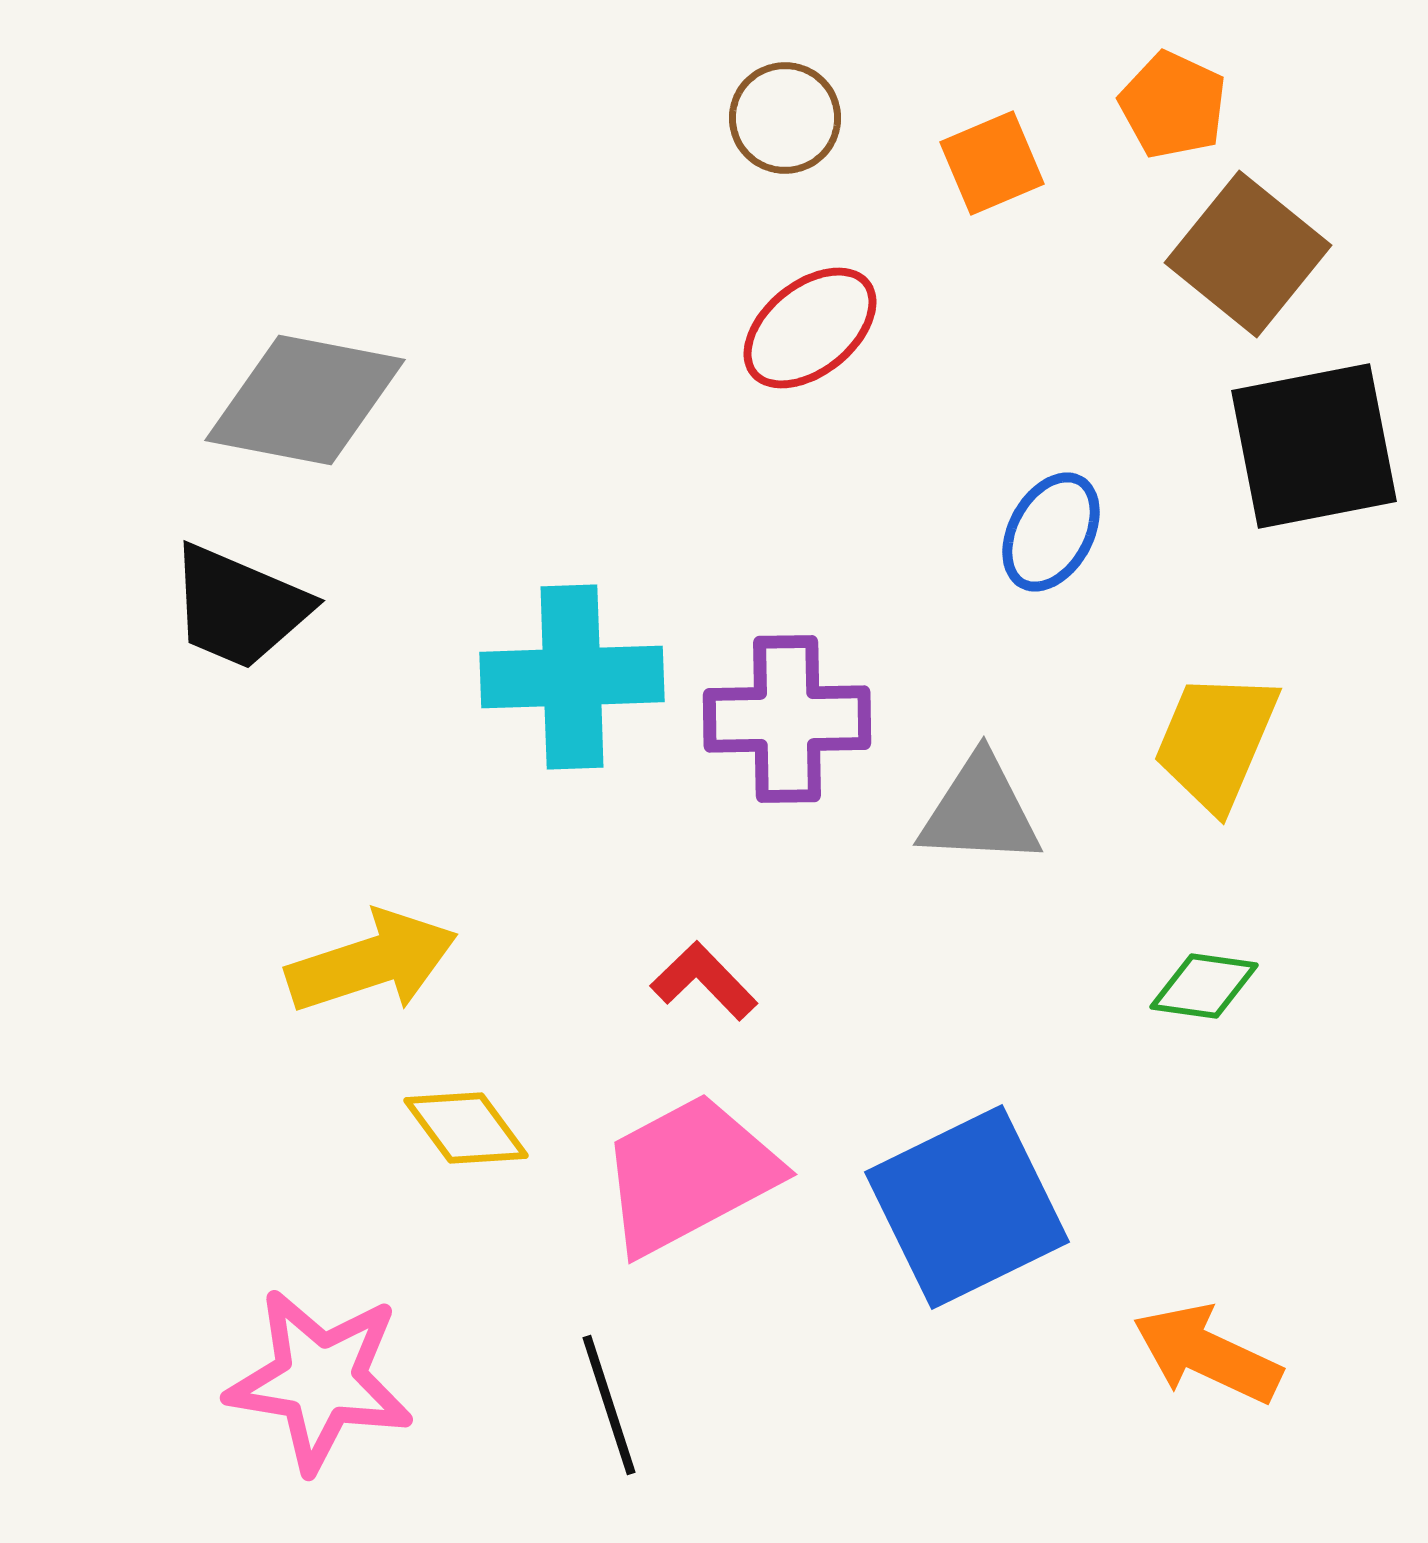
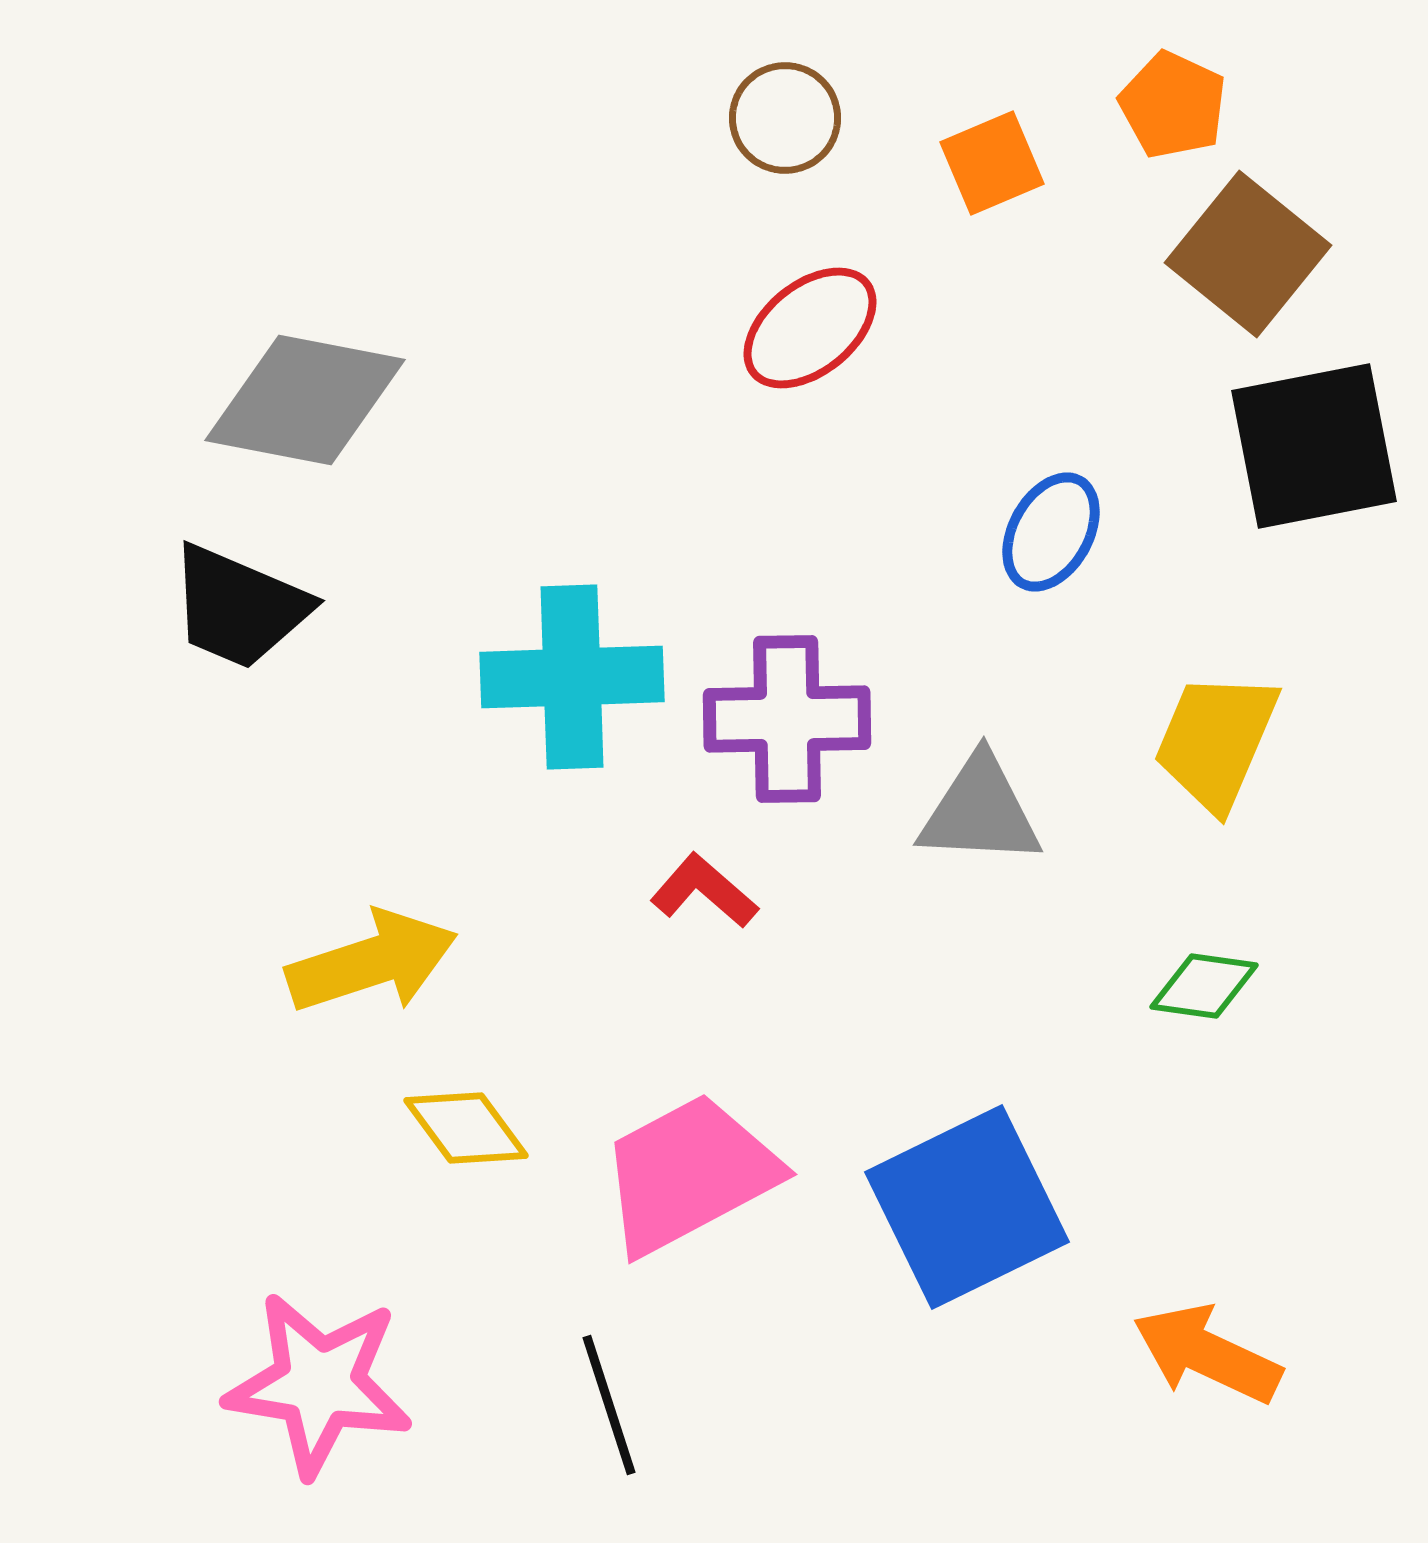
red L-shape: moved 90 px up; rotated 5 degrees counterclockwise
pink star: moved 1 px left, 4 px down
